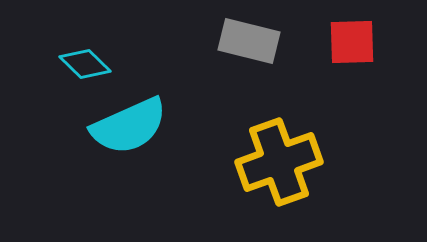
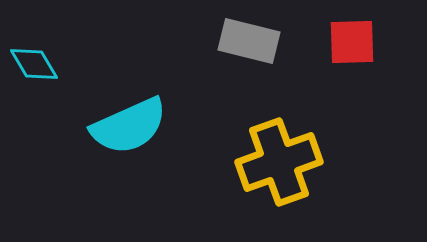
cyan diamond: moved 51 px left; rotated 15 degrees clockwise
